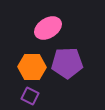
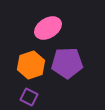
orange hexagon: moved 1 px left, 2 px up; rotated 20 degrees counterclockwise
purple square: moved 1 px left, 1 px down
